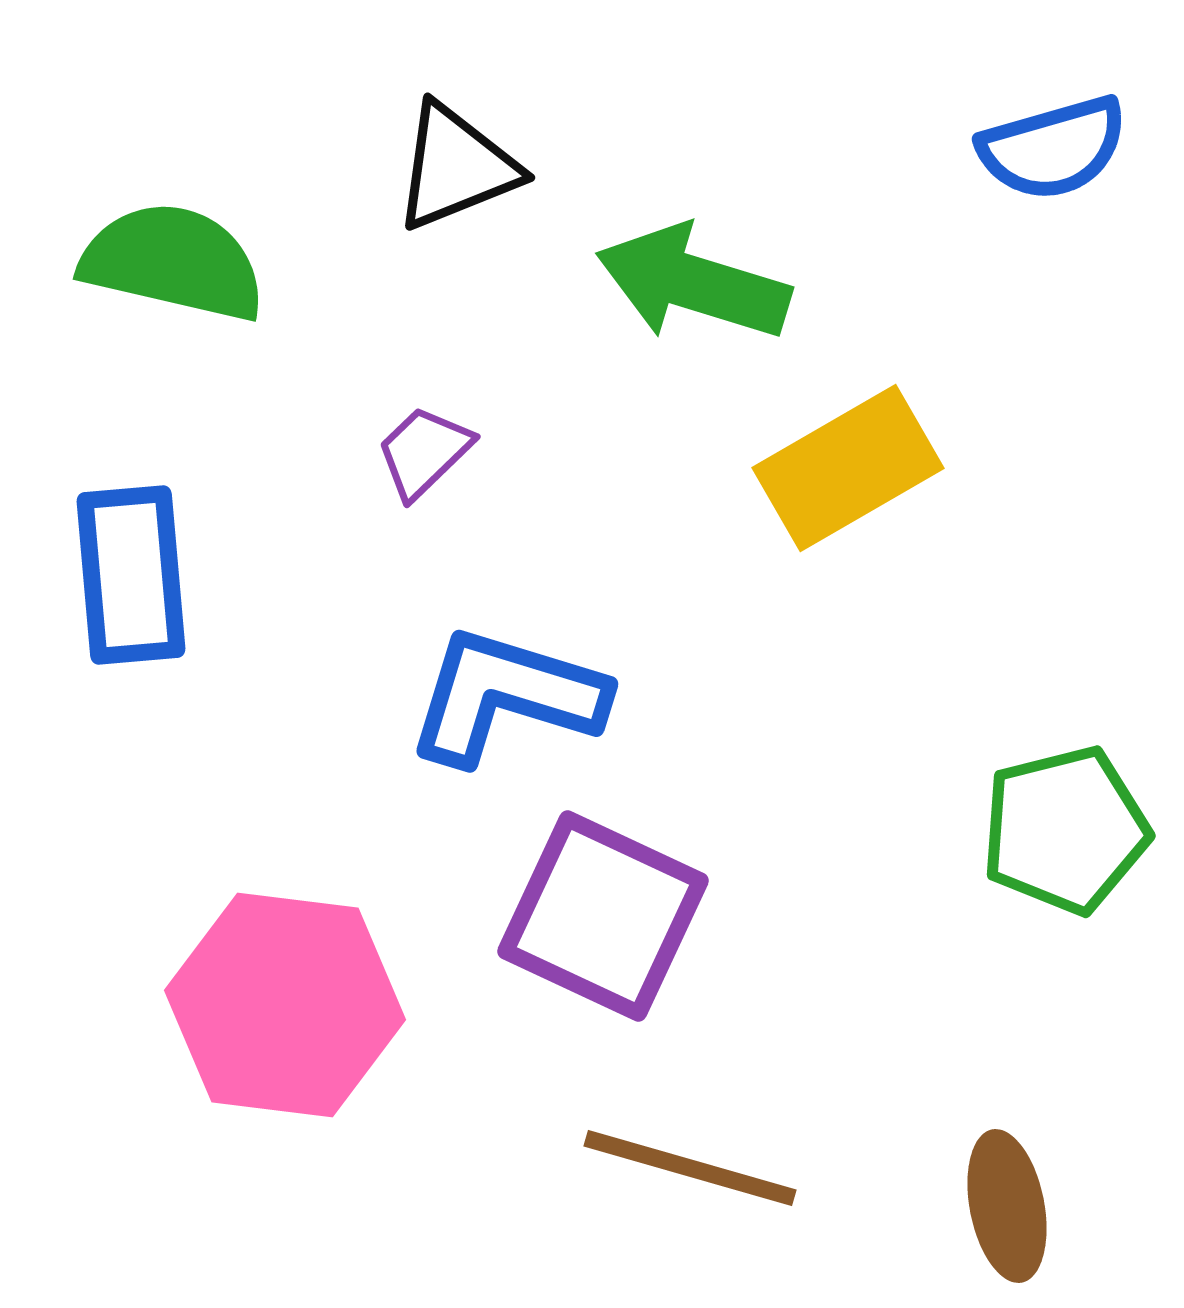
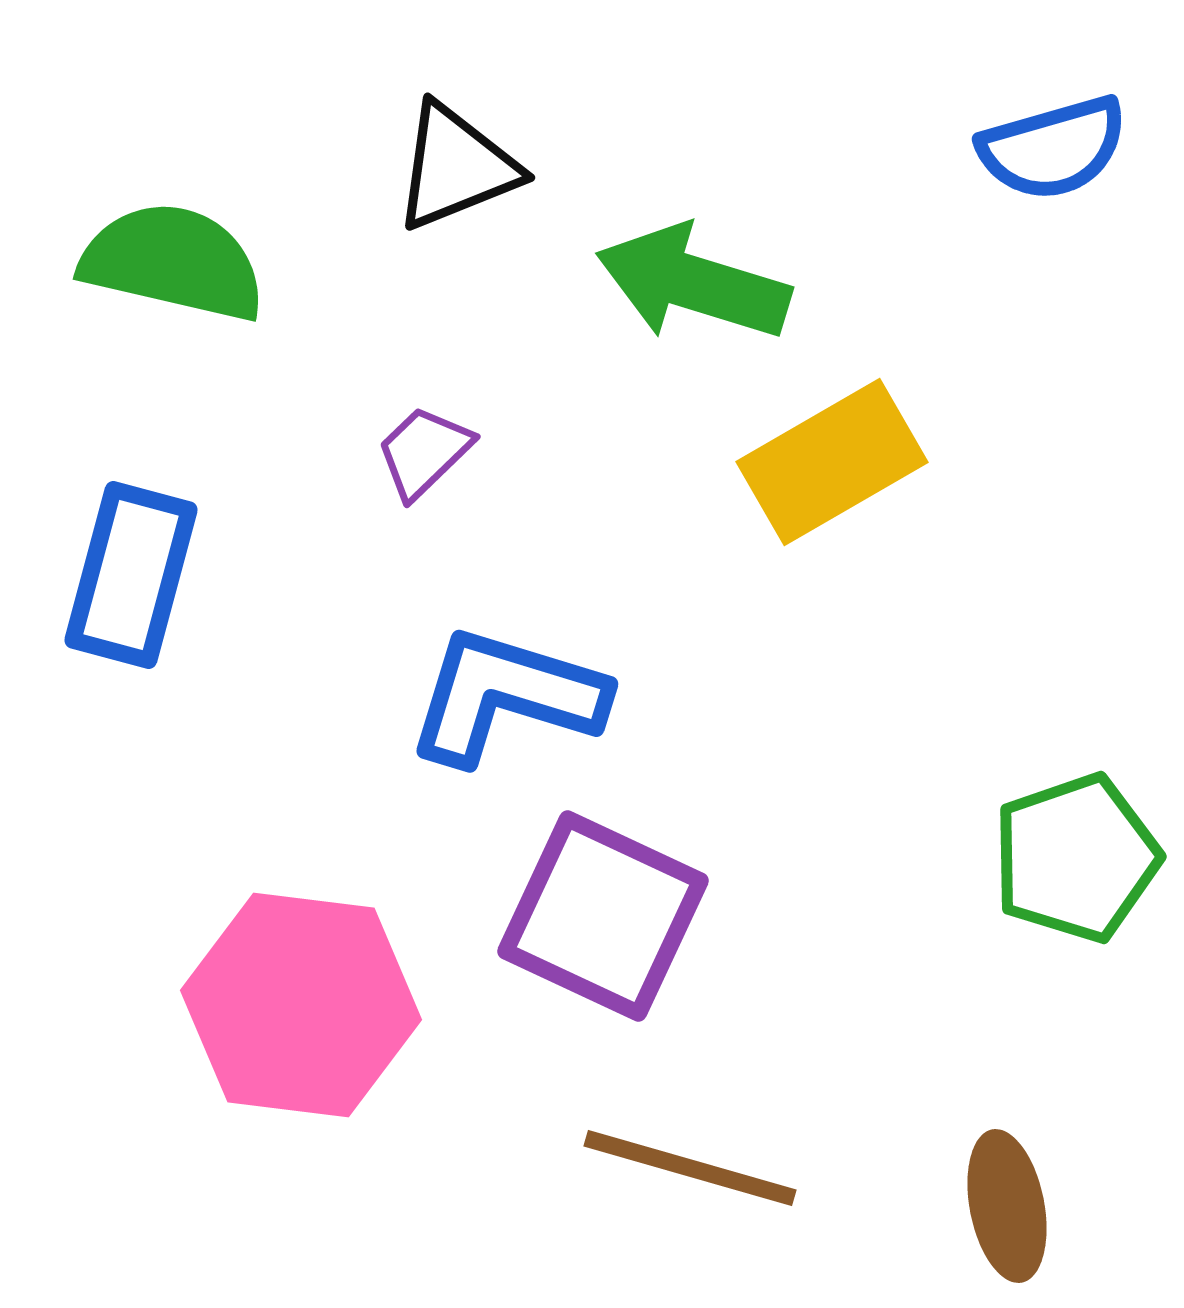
yellow rectangle: moved 16 px left, 6 px up
blue rectangle: rotated 20 degrees clockwise
green pentagon: moved 11 px right, 28 px down; rotated 5 degrees counterclockwise
pink hexagon: moved 16 px right
